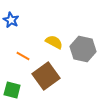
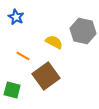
blue star: moved 5 px right, 3 px up
gray hexagon: moved 18 px up
